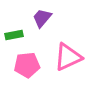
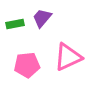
green rectangle: moved 1 px right, 11 px up
